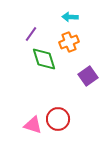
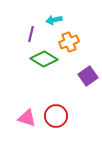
cyan arrow: moved 16 px left, 3 px down; rotated 14 degrees counterclockwise
purple line: rotated 21 degrees counterclockwise
green diamond: rotated 40 degrees counterclockwise
red circle: moved 2 px left, 3 px up
pink triangle: moved 6 px left, 7 px up
